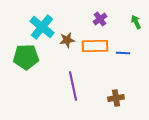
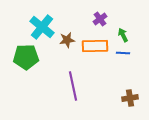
green arrow: moved 13 px left, 13 px down
brown cross: moved 14 px right
